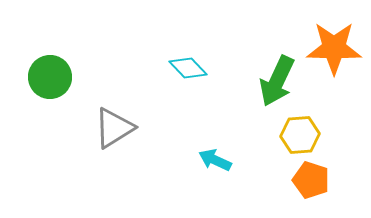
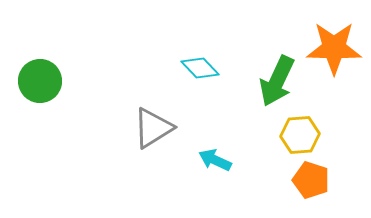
cyan diamond: moved 12 px right
green circle: moved 10 px left, 4 px down
gray triangle: moved 39 px right
